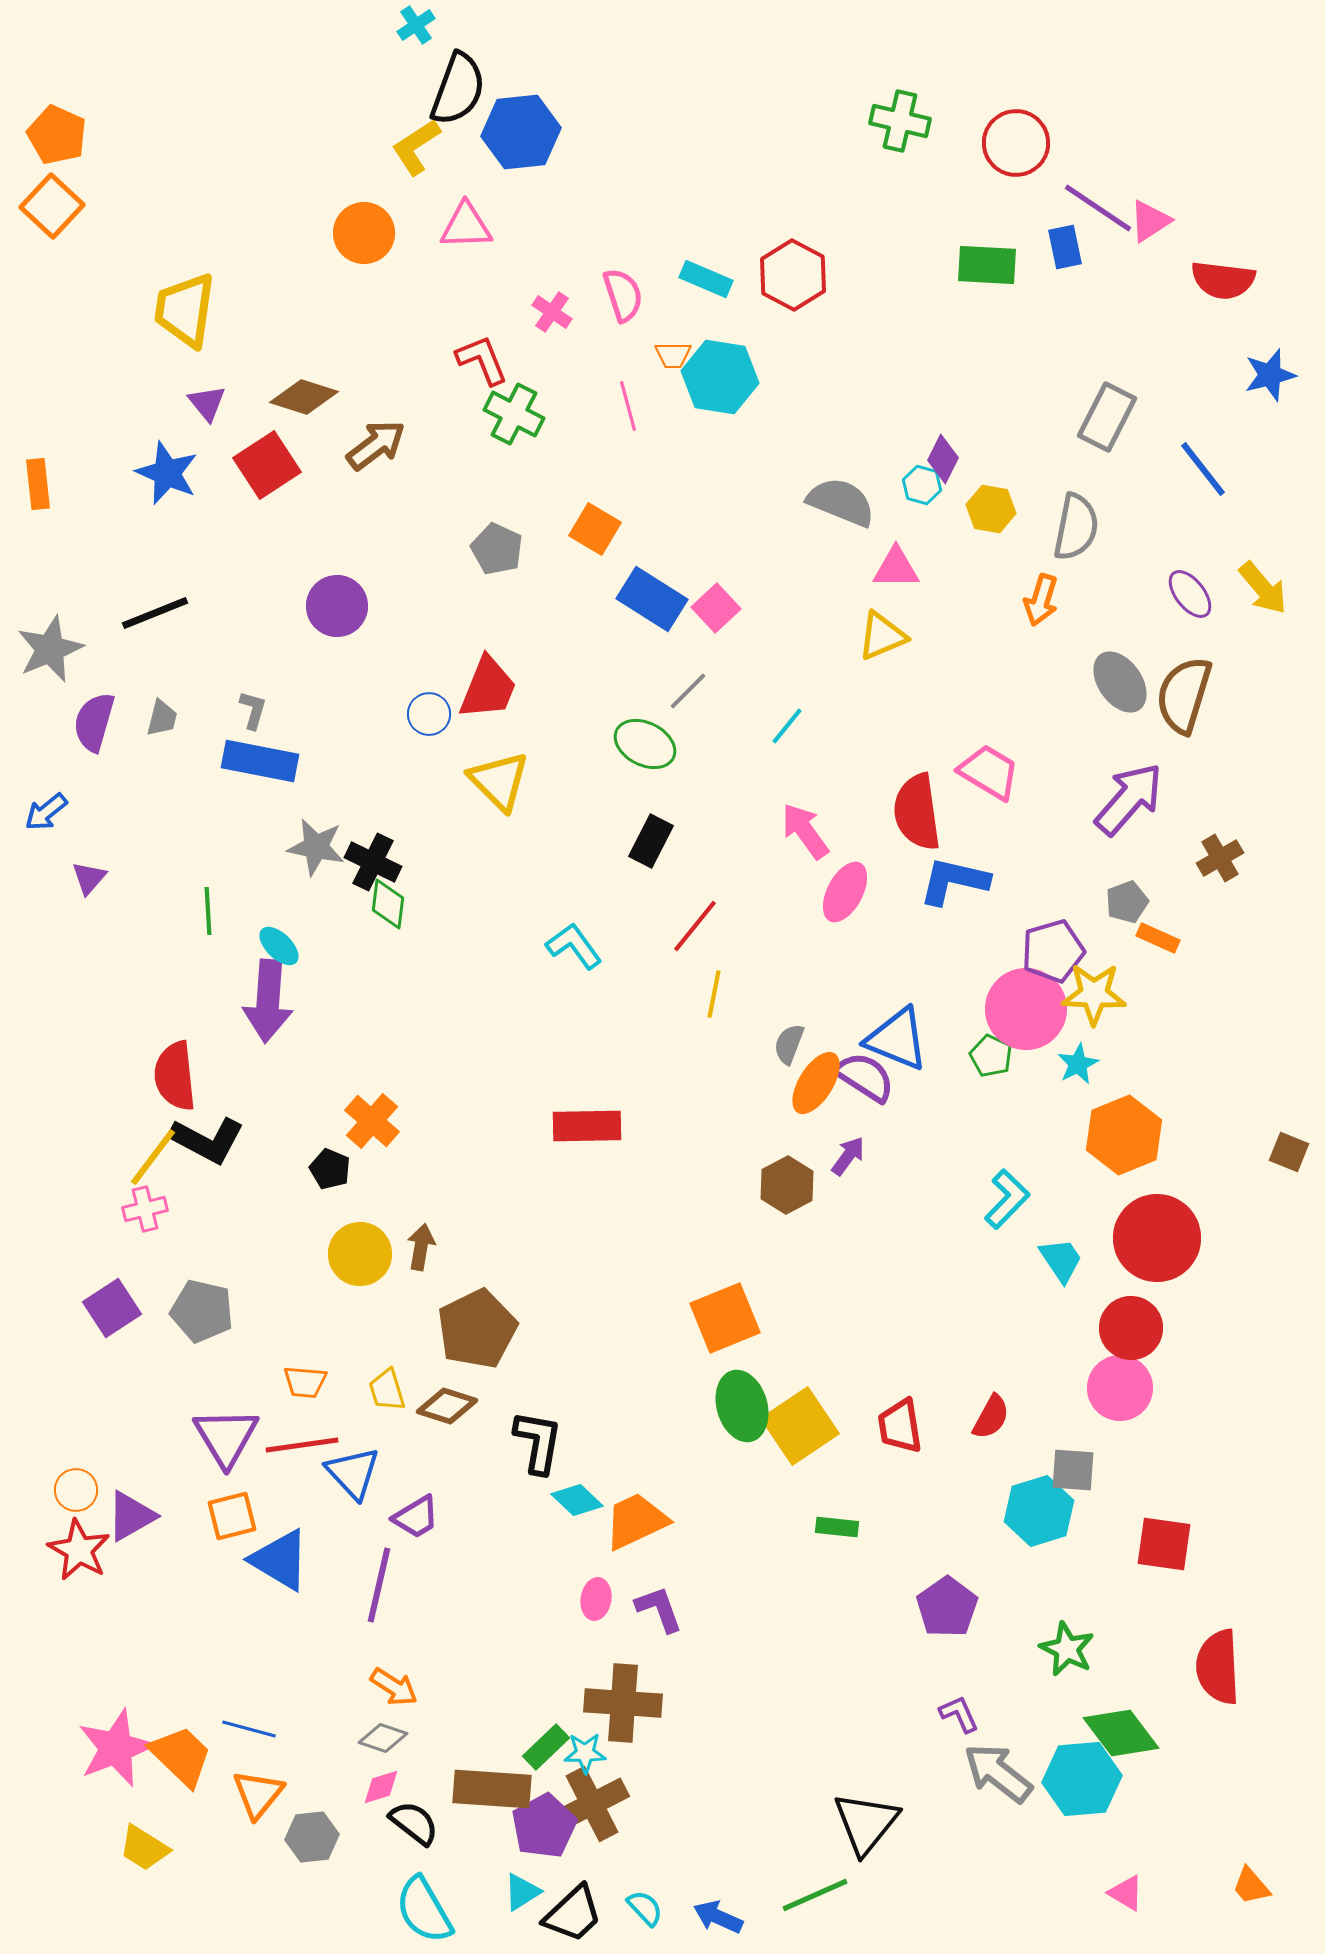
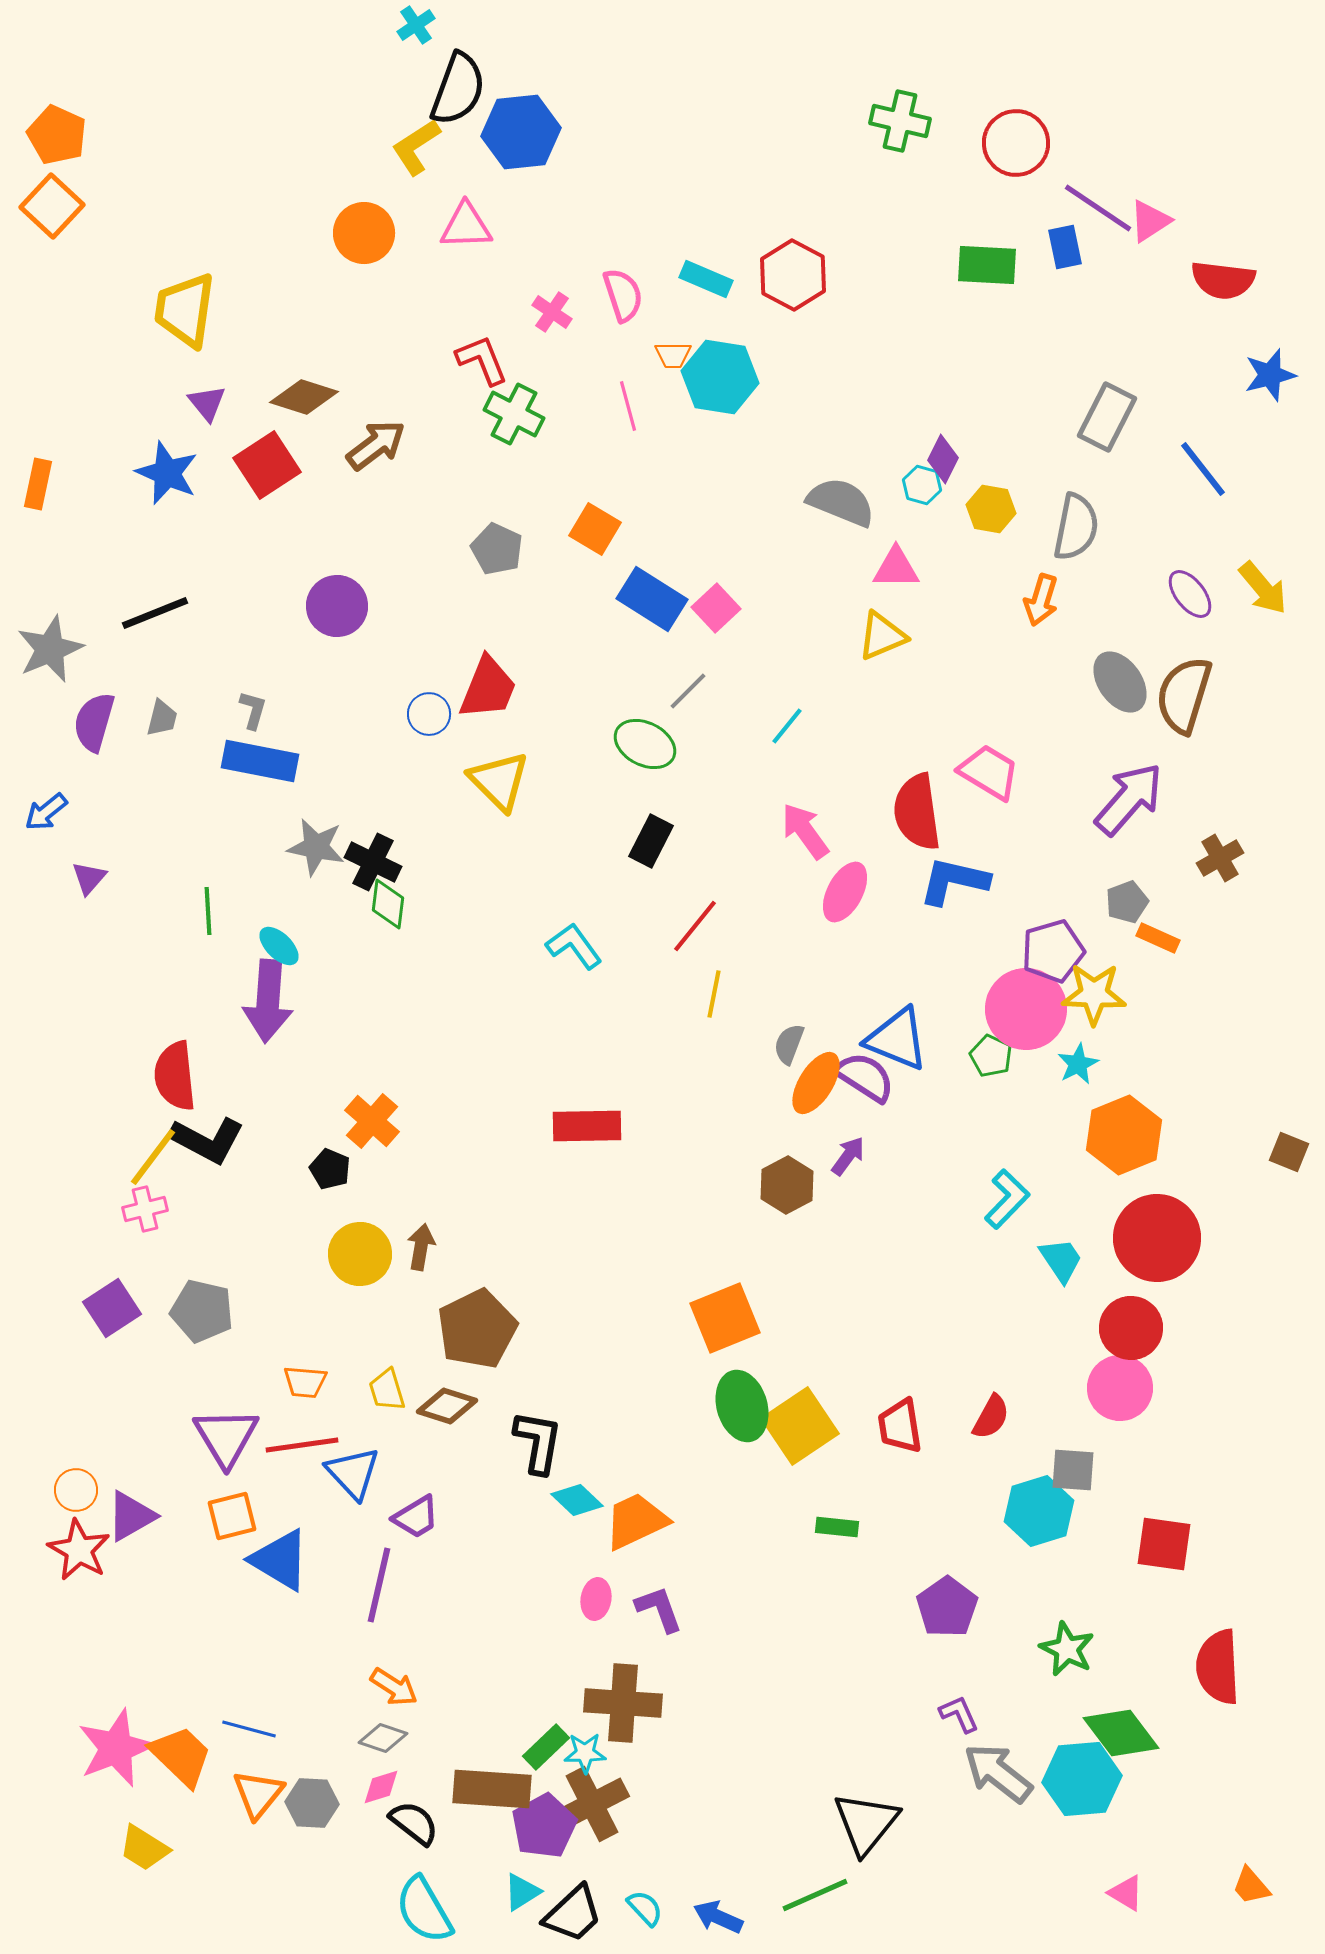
orange rectangle at (38, 484): rotated 18 degrees clockwise
gray hexagon at (312, 1837): moved 34 px up; rotated 9 degrees clockwise
